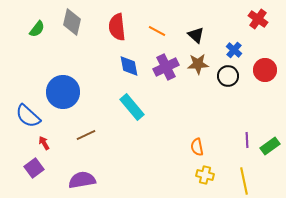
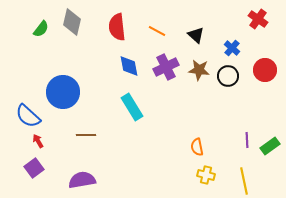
green semicircle: moved 4 px right
blue cross: moved 2 px left, 2 px up
brown star: moved 1 px right, 6 px down; rotated 10 degrees clockwise
cyan rectangle: rotated 8 degrees clockwise
brown line: rotated 24 degrees clockwise
red arrow: moved 6 px left, 2 px up
yellow cross: moved 1 px right
